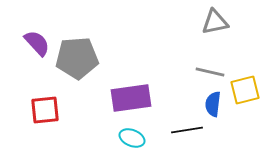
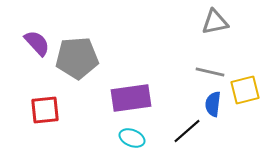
black line: moved 1 px down; rotated 32 degrees counterclockwise
